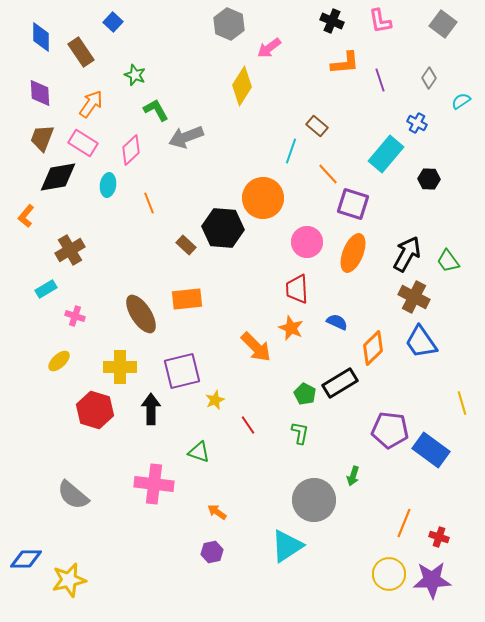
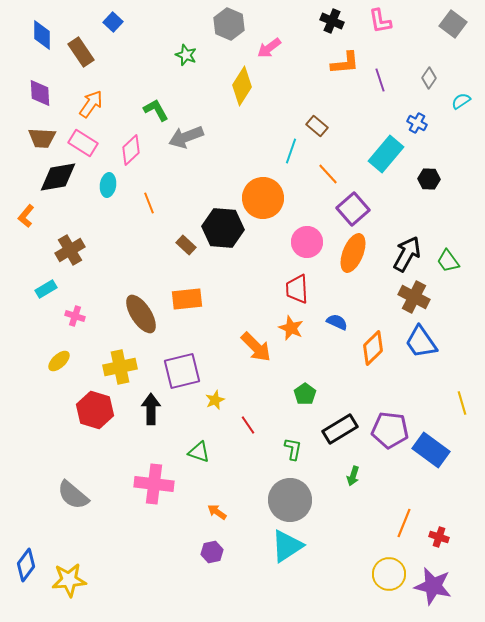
gray square at (443, 24): moved 10 px right
blue diamond at (41, 37): moved 1 px right, 2 px up
green star at (135, 75): moved 51 px right, 20 px up
brown trapezoid at (42, 138): rotated 108 degrees counterclockwise
purple square at (353, 204): moved 5 px down; rotated 32 degrees clockwise
yellow cross at (120, 367): rotated 12 degrees counterclockwise
black rectangle at (340, 383): moved 46 px down
green pentagon at (305, 394): rotated 10 degrees clockwise
green L-shape at (300, 433): moved 7 px left, 16 px down
gray circle at (314, 500): moved 24 px left
blue diamond at (26, 559): moved 6 px down; rotated 52 degrees counterclockwise
yellow star at (69, 580): rotated 8 degrees clockwise
purple star at (432, 580): moved 1 px right, 6 px down; rotated 15 degrees clockwise
